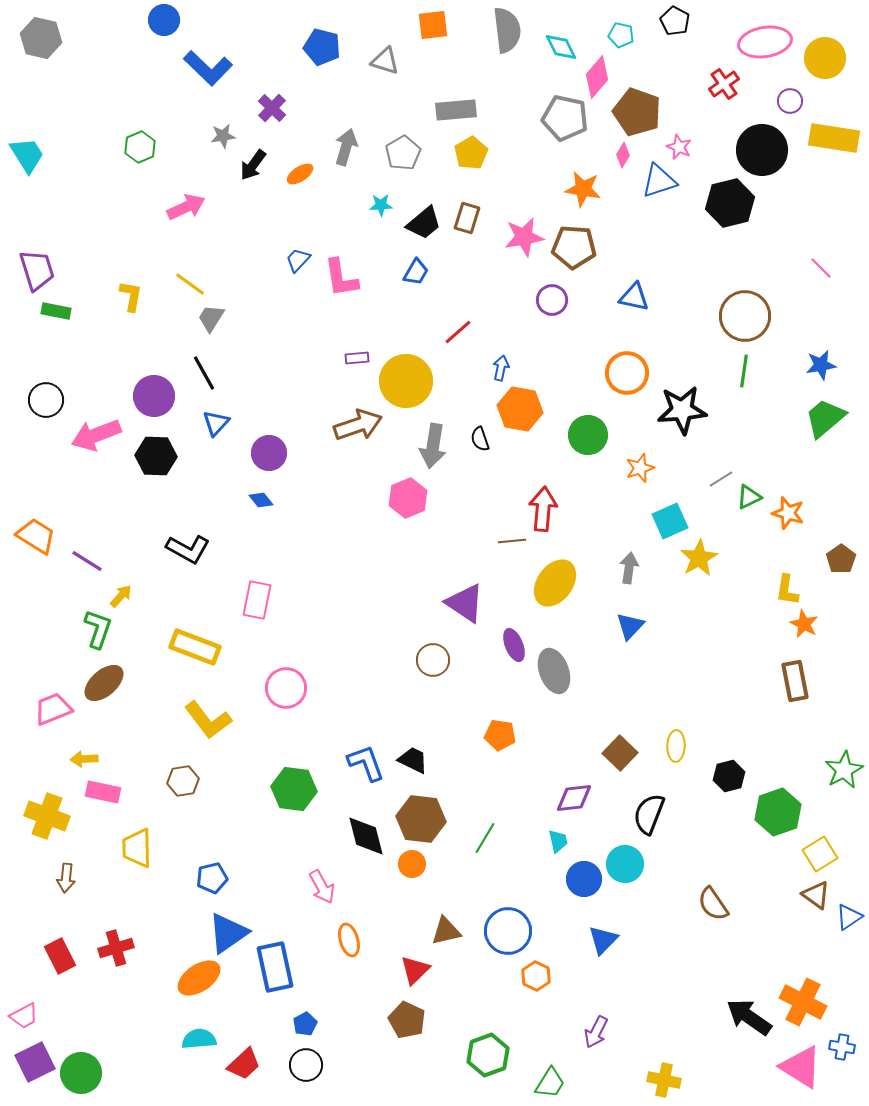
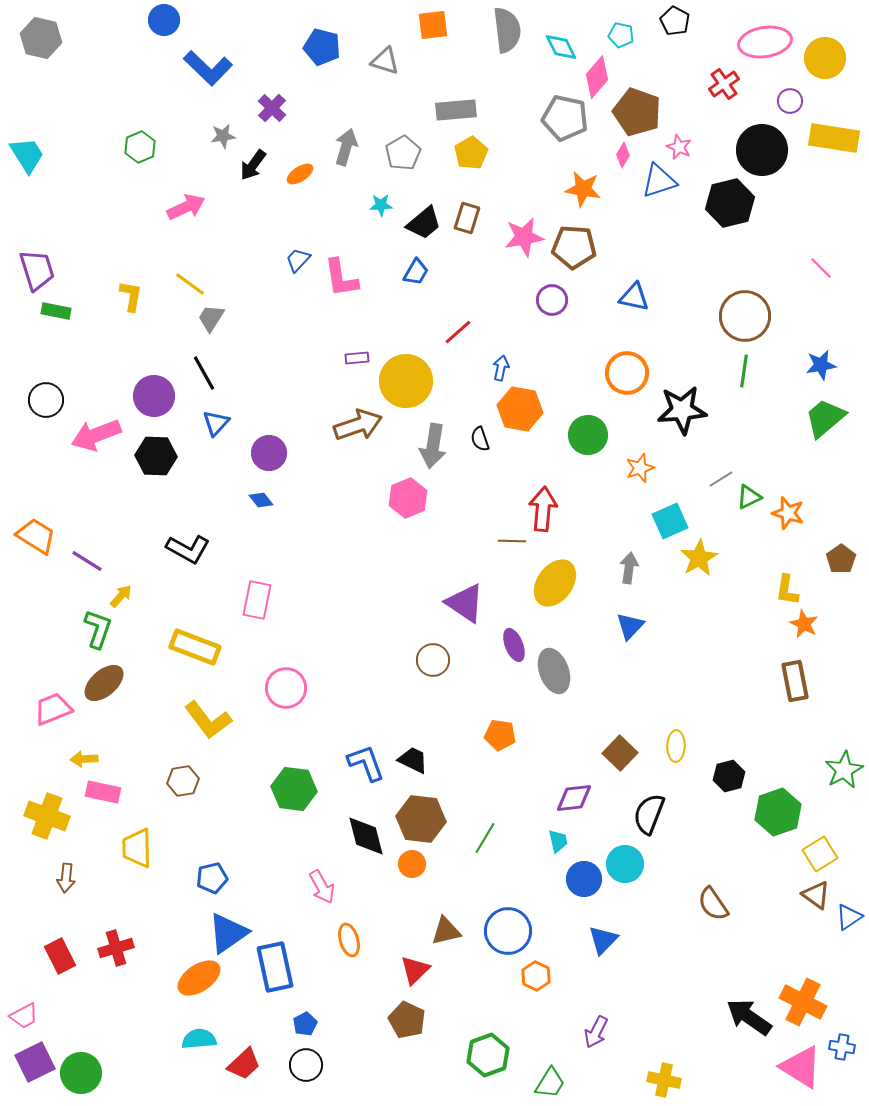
brown line at (512, 541): rotated 8 degrees clockwise
